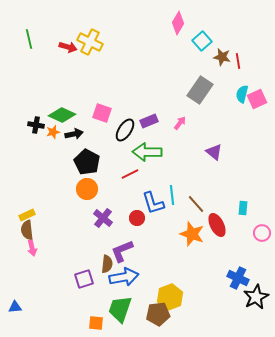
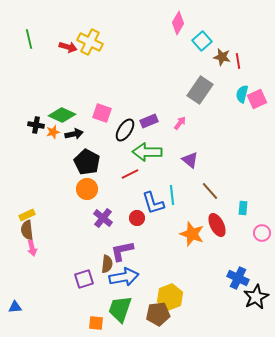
purple triangle at (214, 152): moved 24 px left, 8 px down
brown line at (196, 204): moved 14 px right, 13 px up
purple L-shape at (122, 251): rotated 10 degrees clockwise
